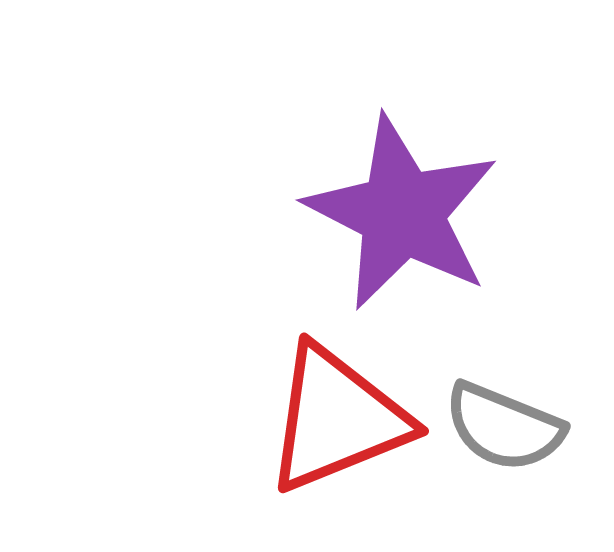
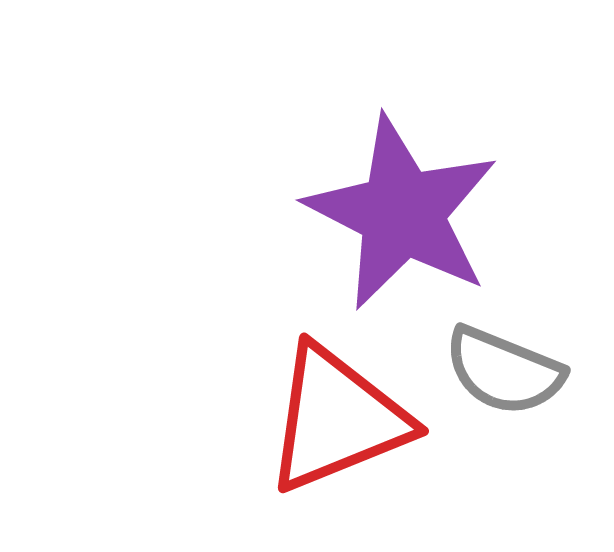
gray semicircle: moved 56 px up
